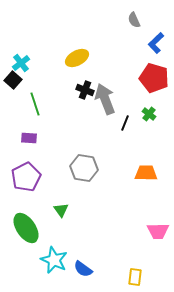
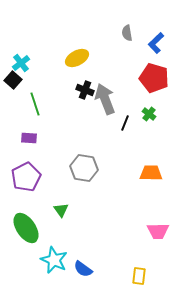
gray semicircle: moved 7 px left, 13 px down; rotated 14 degrees clockwise
orange trapezoid: moved 5 px right
yellow rectangle: moved 4 px right, 1 px up
